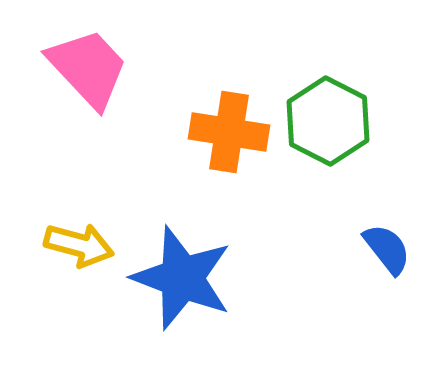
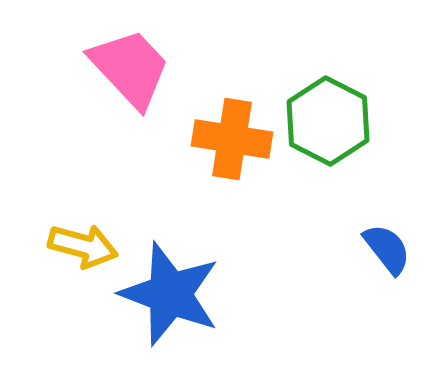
pink trapezoid: moved 42 px right
orange cross: moved 3 px right, 7 px down
yellow arrow: moved 4 px right, 1 px down
blue star: moved 12 px left, 16 px down
